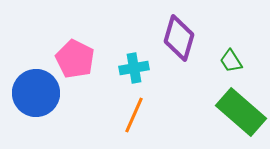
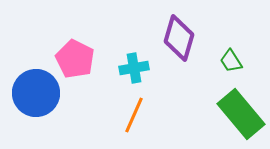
green rectangle: moved 2 px down; rotated 9 degrees clockwise
